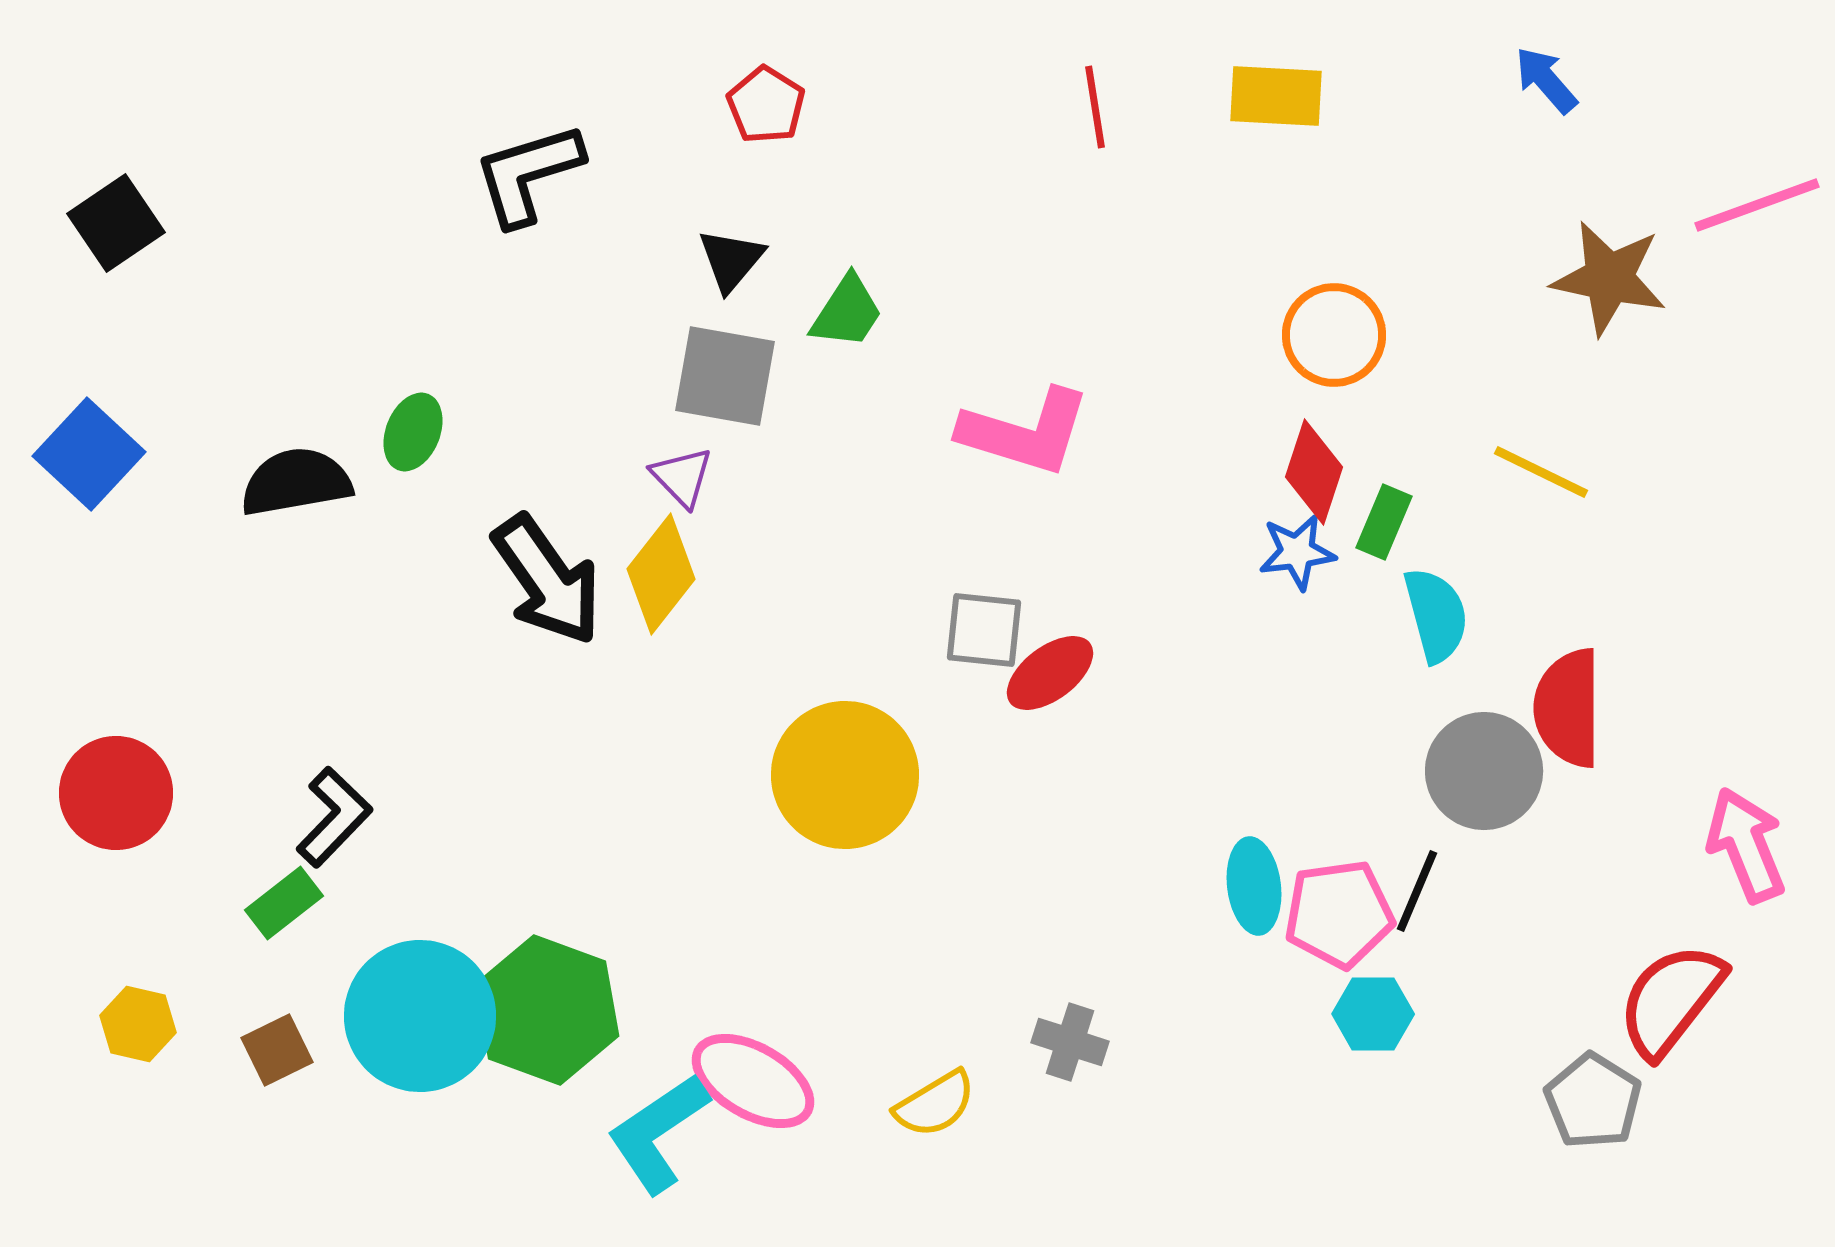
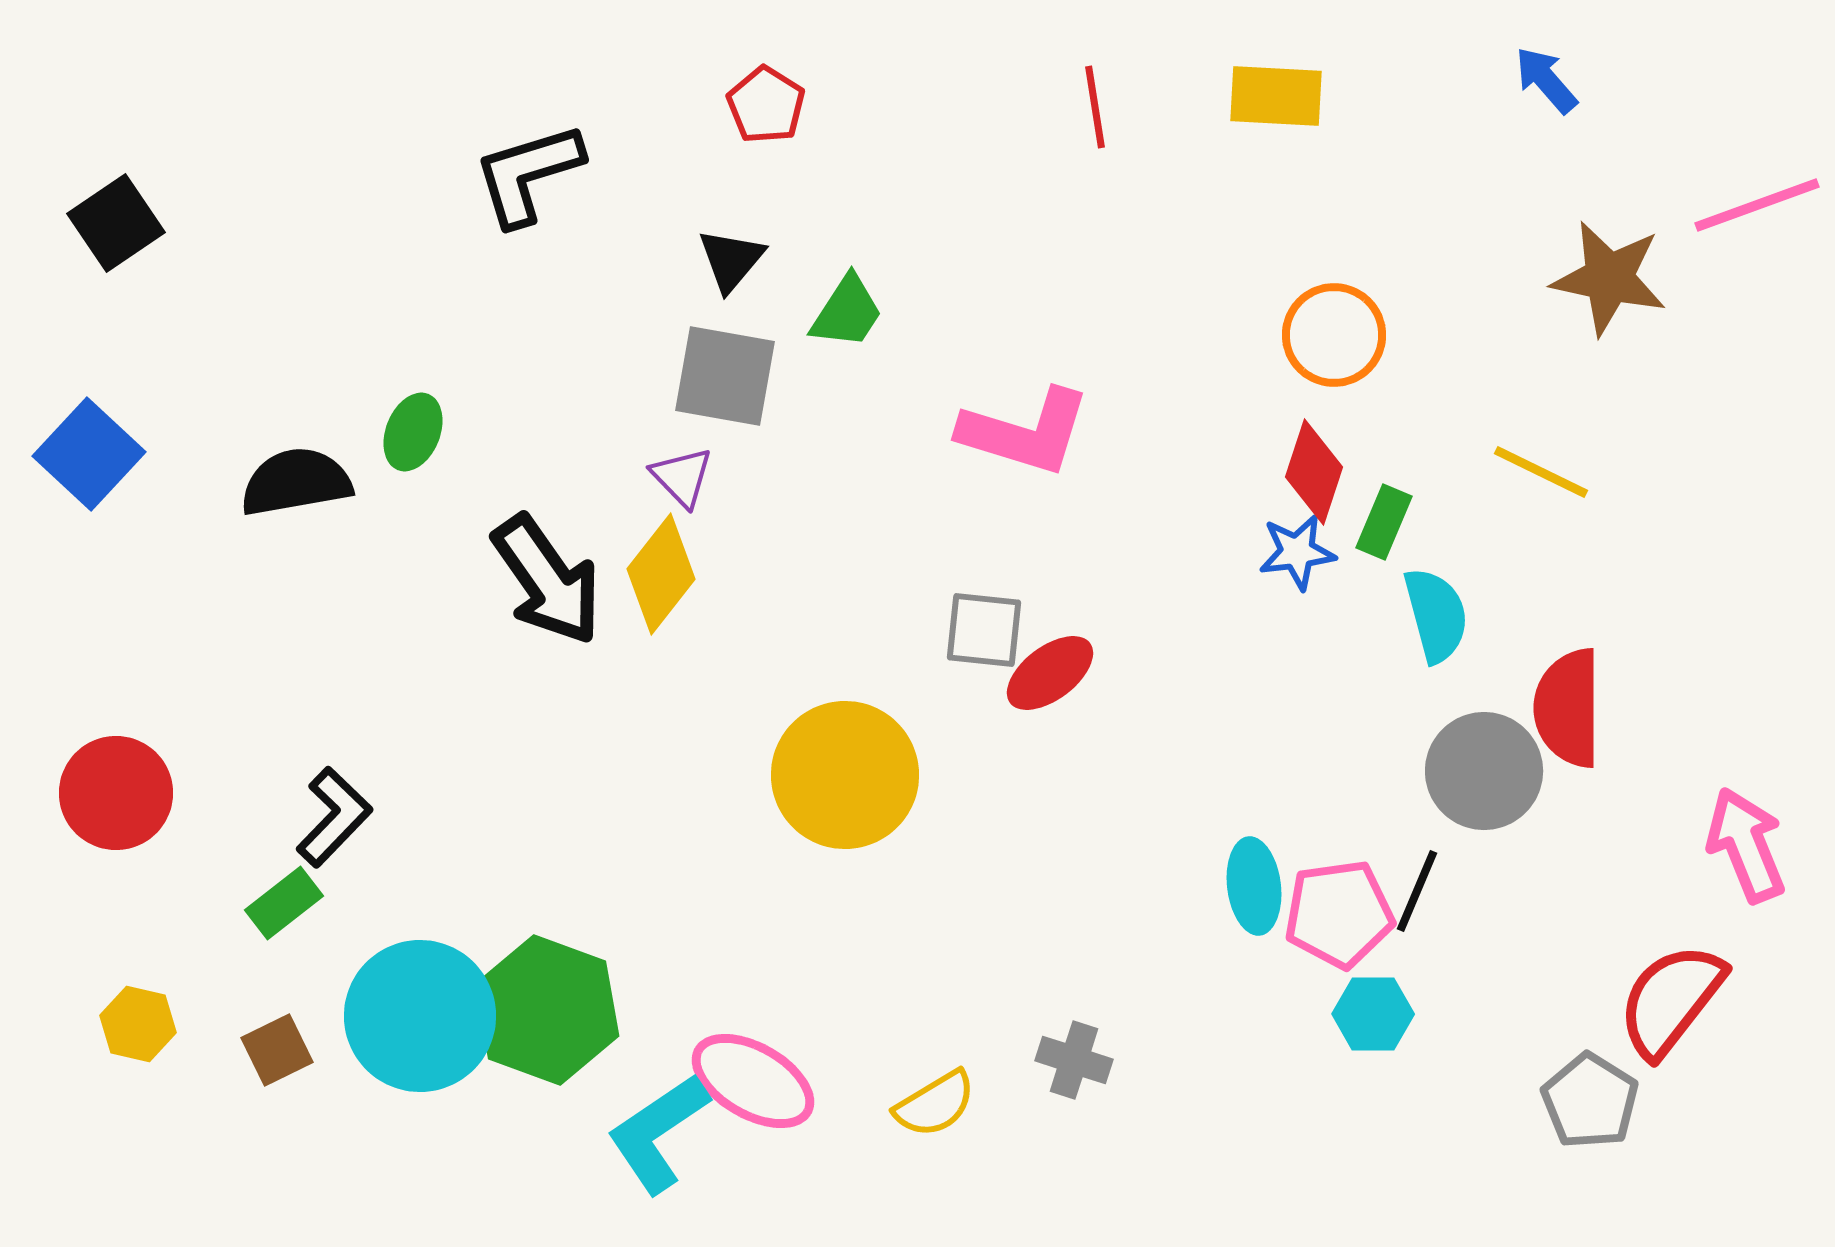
gray cross at (1070, 1042): moved 4 px right, 18 px down
gray pentagon at (1593, 1101): moved 3 px left
